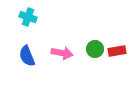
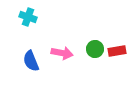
blue semicircle: moved 4 px right, 5 px down
